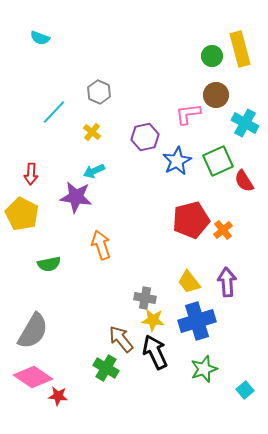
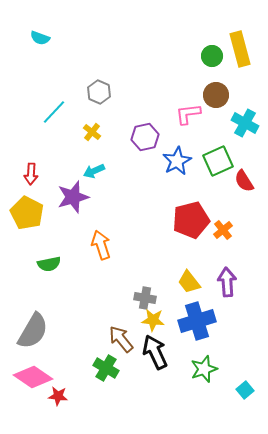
purple star: moved 3 px left; rotated 24 degrees counterclockwise
yellow pentagon: moved 5 px right, 1 px up
